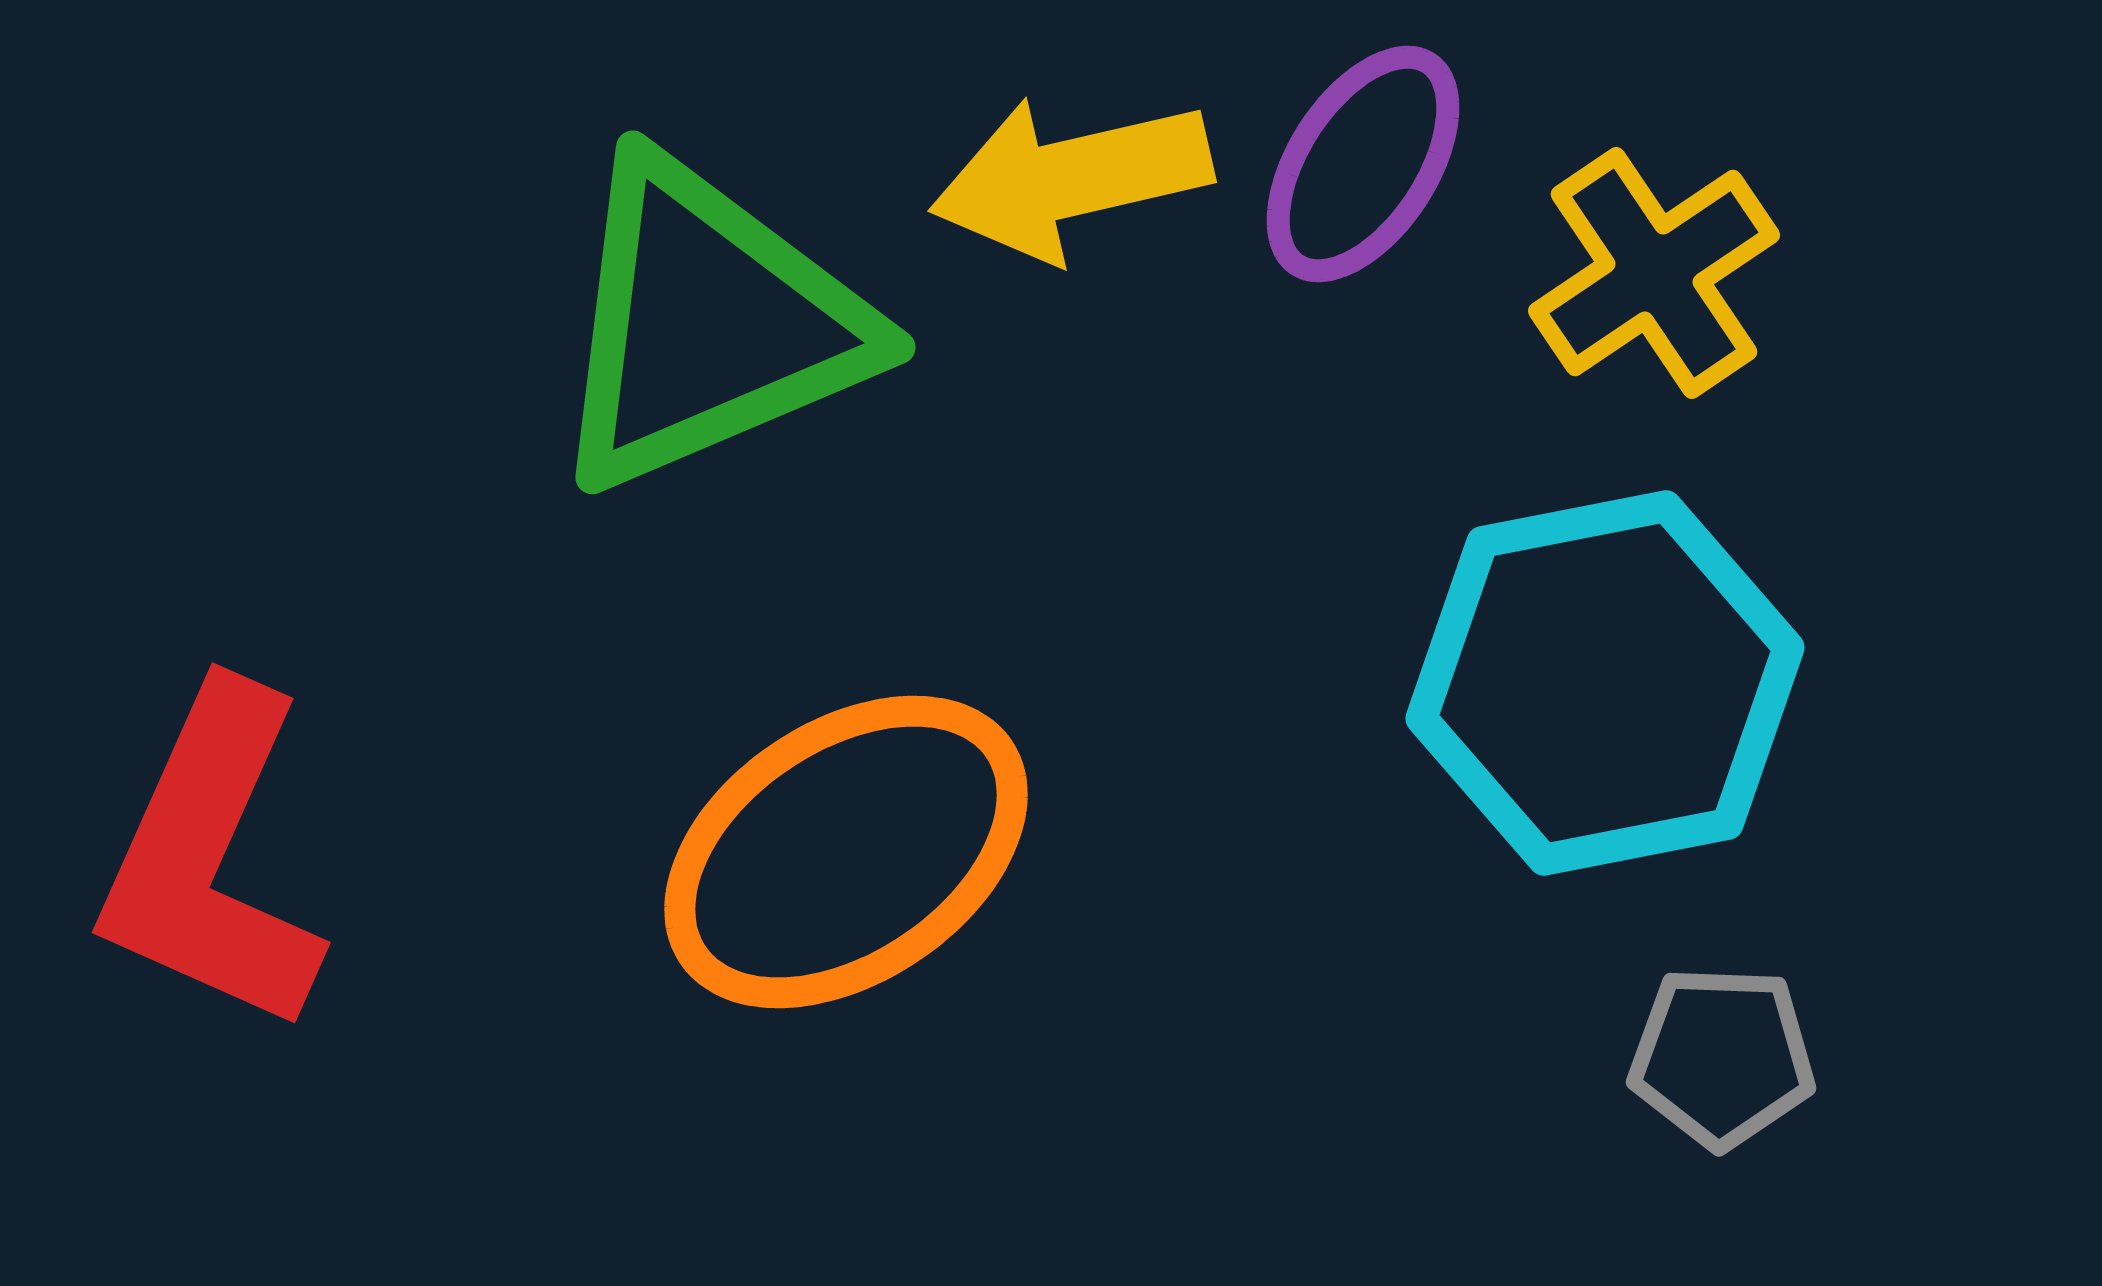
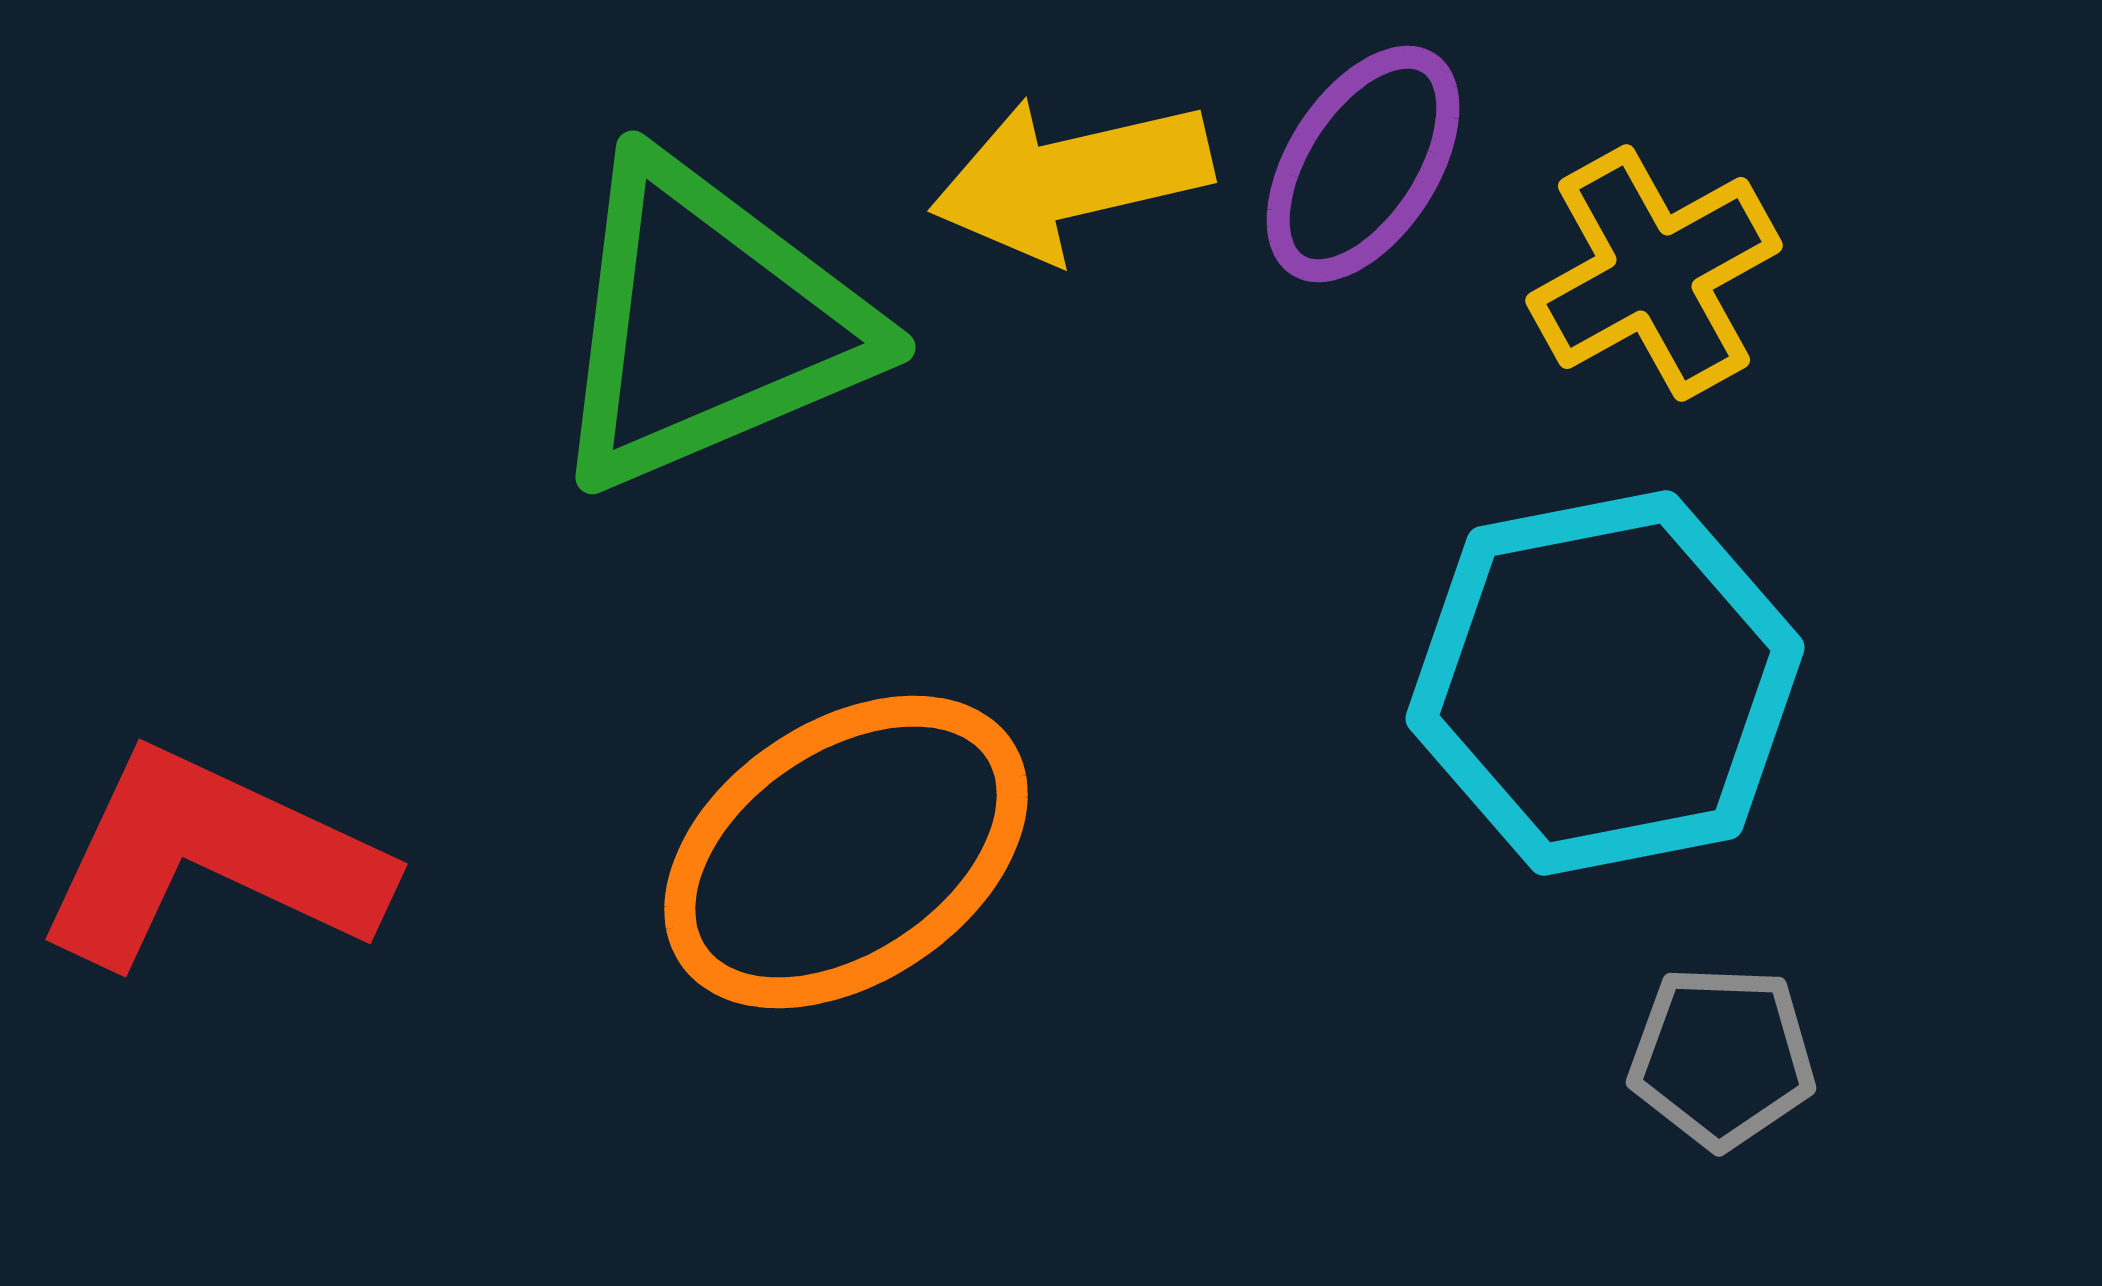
yellow cross: rotated 5 degrees clockwise
red L-shape: rotated 91 degrees clockwise
